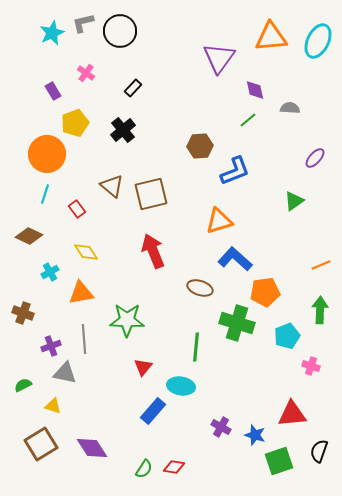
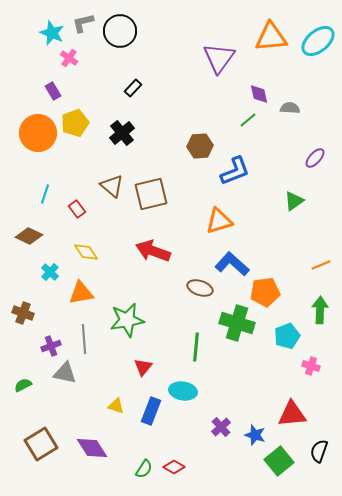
cyan star at (52, 33): rotated 25 degrees counterclockwise
cyan ellipse at (318, 41): rotated 24 degrees clockwise
pink cross at (86, 73): moved 17 px left, 15 px up
purple diamond at (255, 90): moved 4 px right, 4 px down
black cross at (123, 130): moved 1 px left, 3 px down
orange circle at (47, 154): moved 9 px left, 21 px up
red arrow at (153, 251): rotated 48 degrees counterclockwise
blue L-shape at (235, 259): moved 3 px left, 5 px down
cyan cross at (50, 272): rotated 18 degrees counterclockwise
green star at (127, 320): rotated 12 degrees counterclockwise
cyan ellipse at (181, 386): moved 2 px right, 5 px down
yellow triangle at (53, 406): moved 63 px right
blue rectangle at (153, 411): moved 2 px left; rotated 20 degrees counterclockwise
purple cross at (221, 427): rotated 18 degrees clockwise
green square at (279, 461): rotated 20 degrees counterclockwise
red diamond at (174, 467): rotated 20 degrees clockwise
